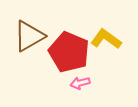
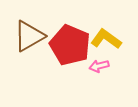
red pentagon: moved 1 px right, 7 px up
pink arrow: moved 19 px right, 17 px up
